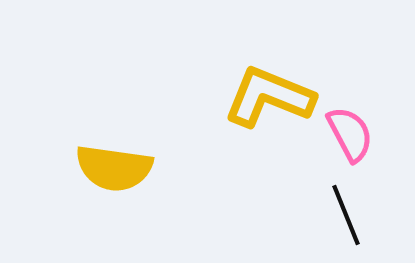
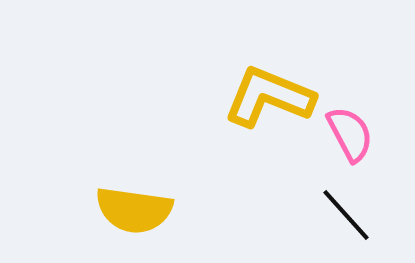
yellow semicircle: moved 20 px right, 42 px down
black line: rotated 20 degrees counterclockwise
